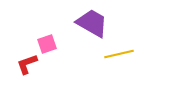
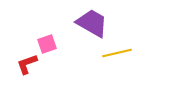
yellow line: moved 2 px left, 1 px up
